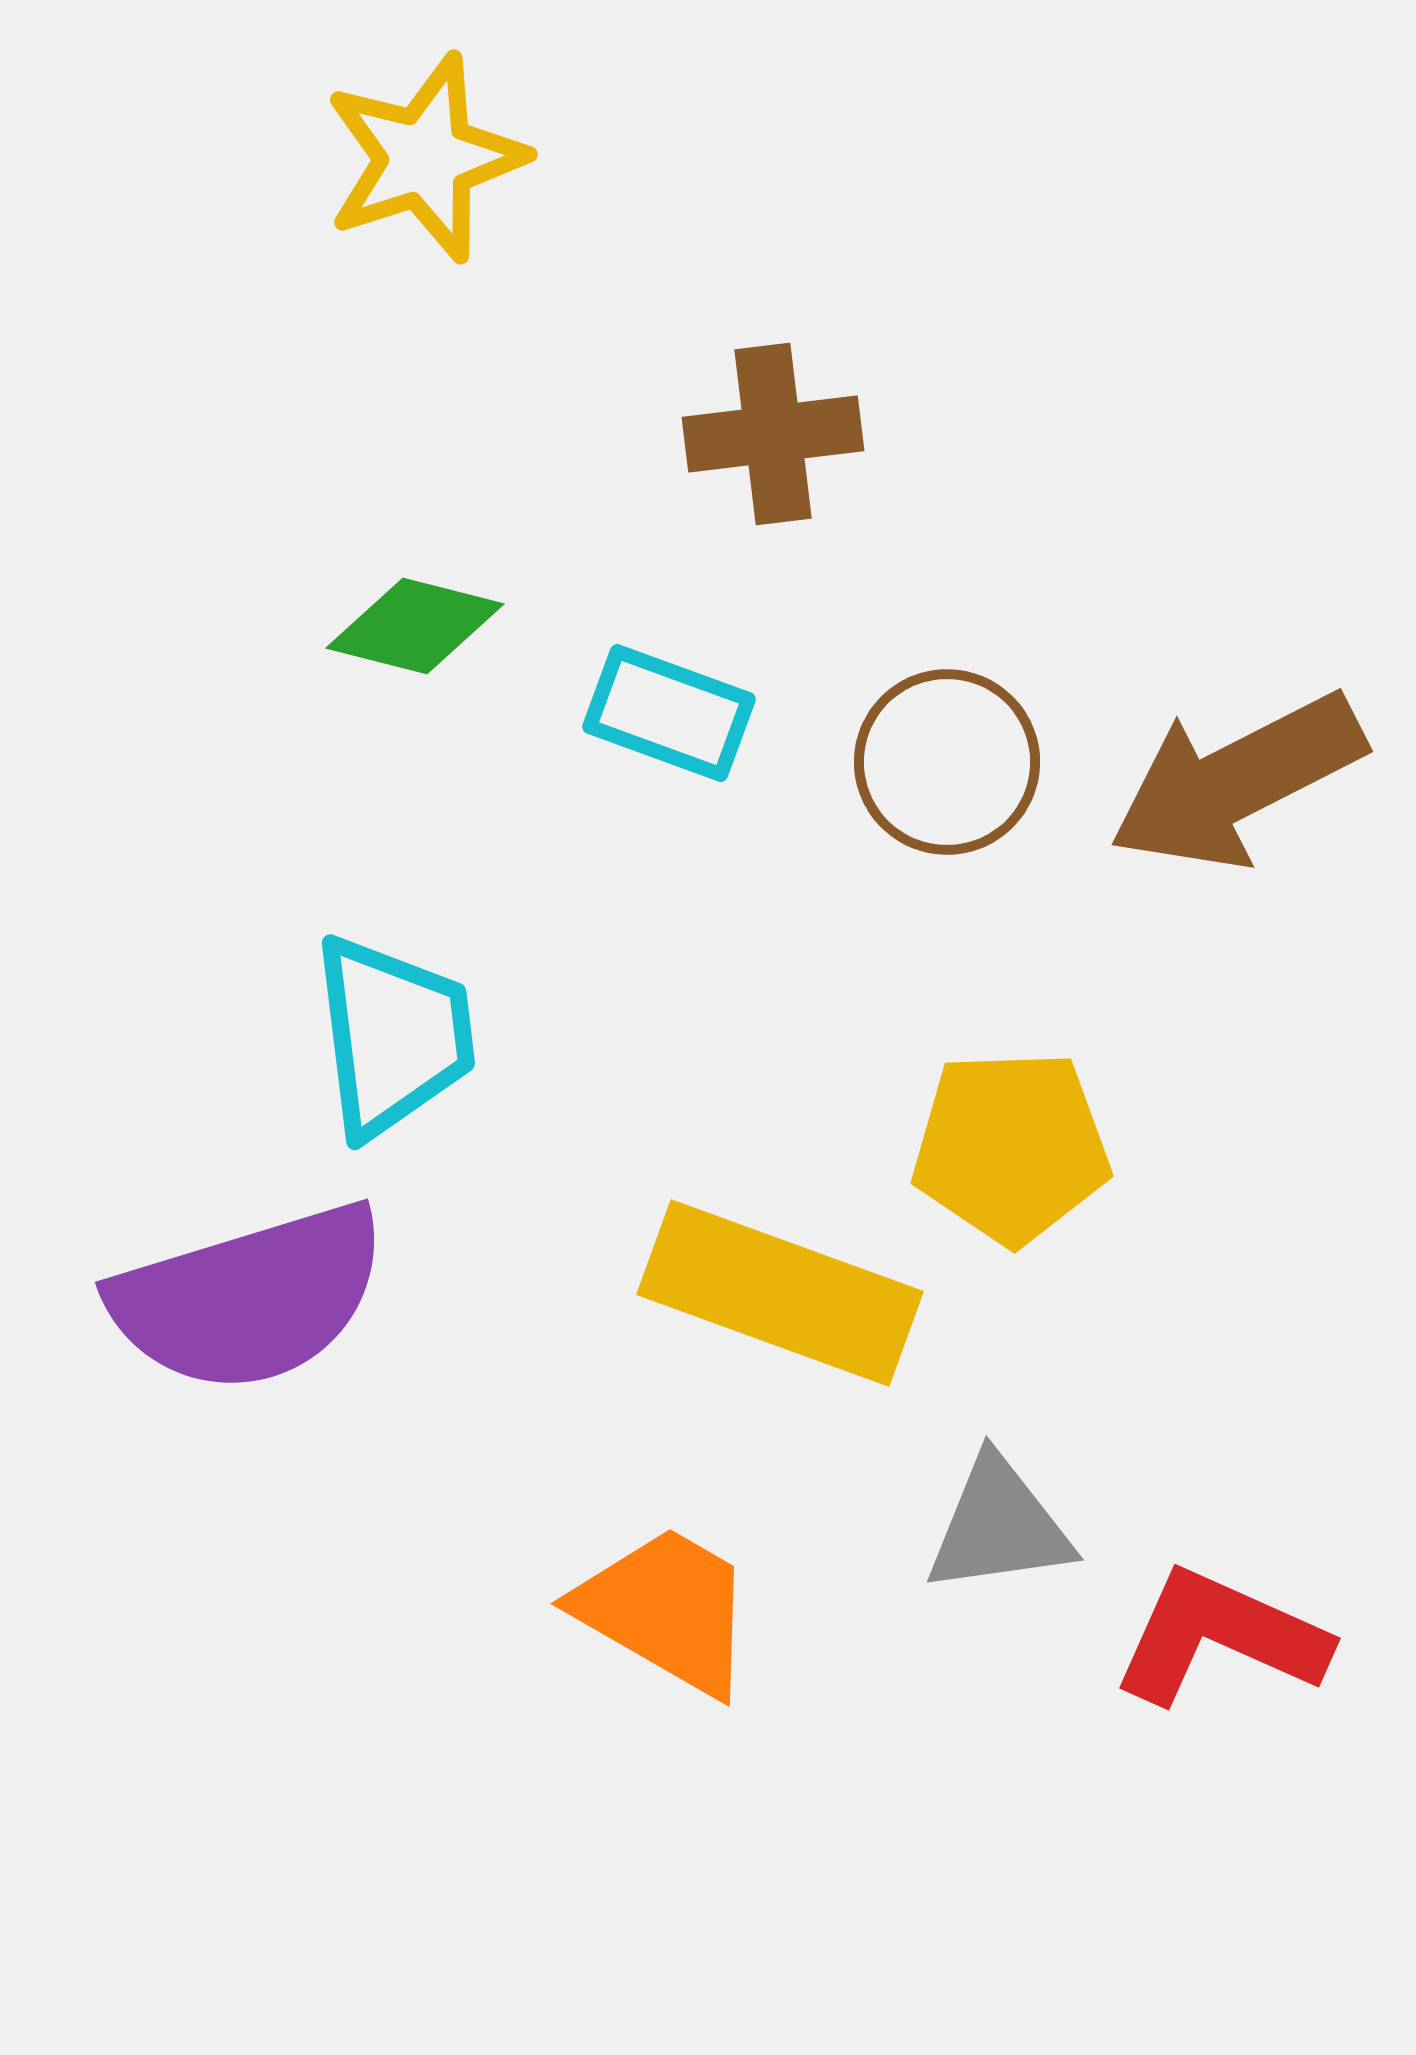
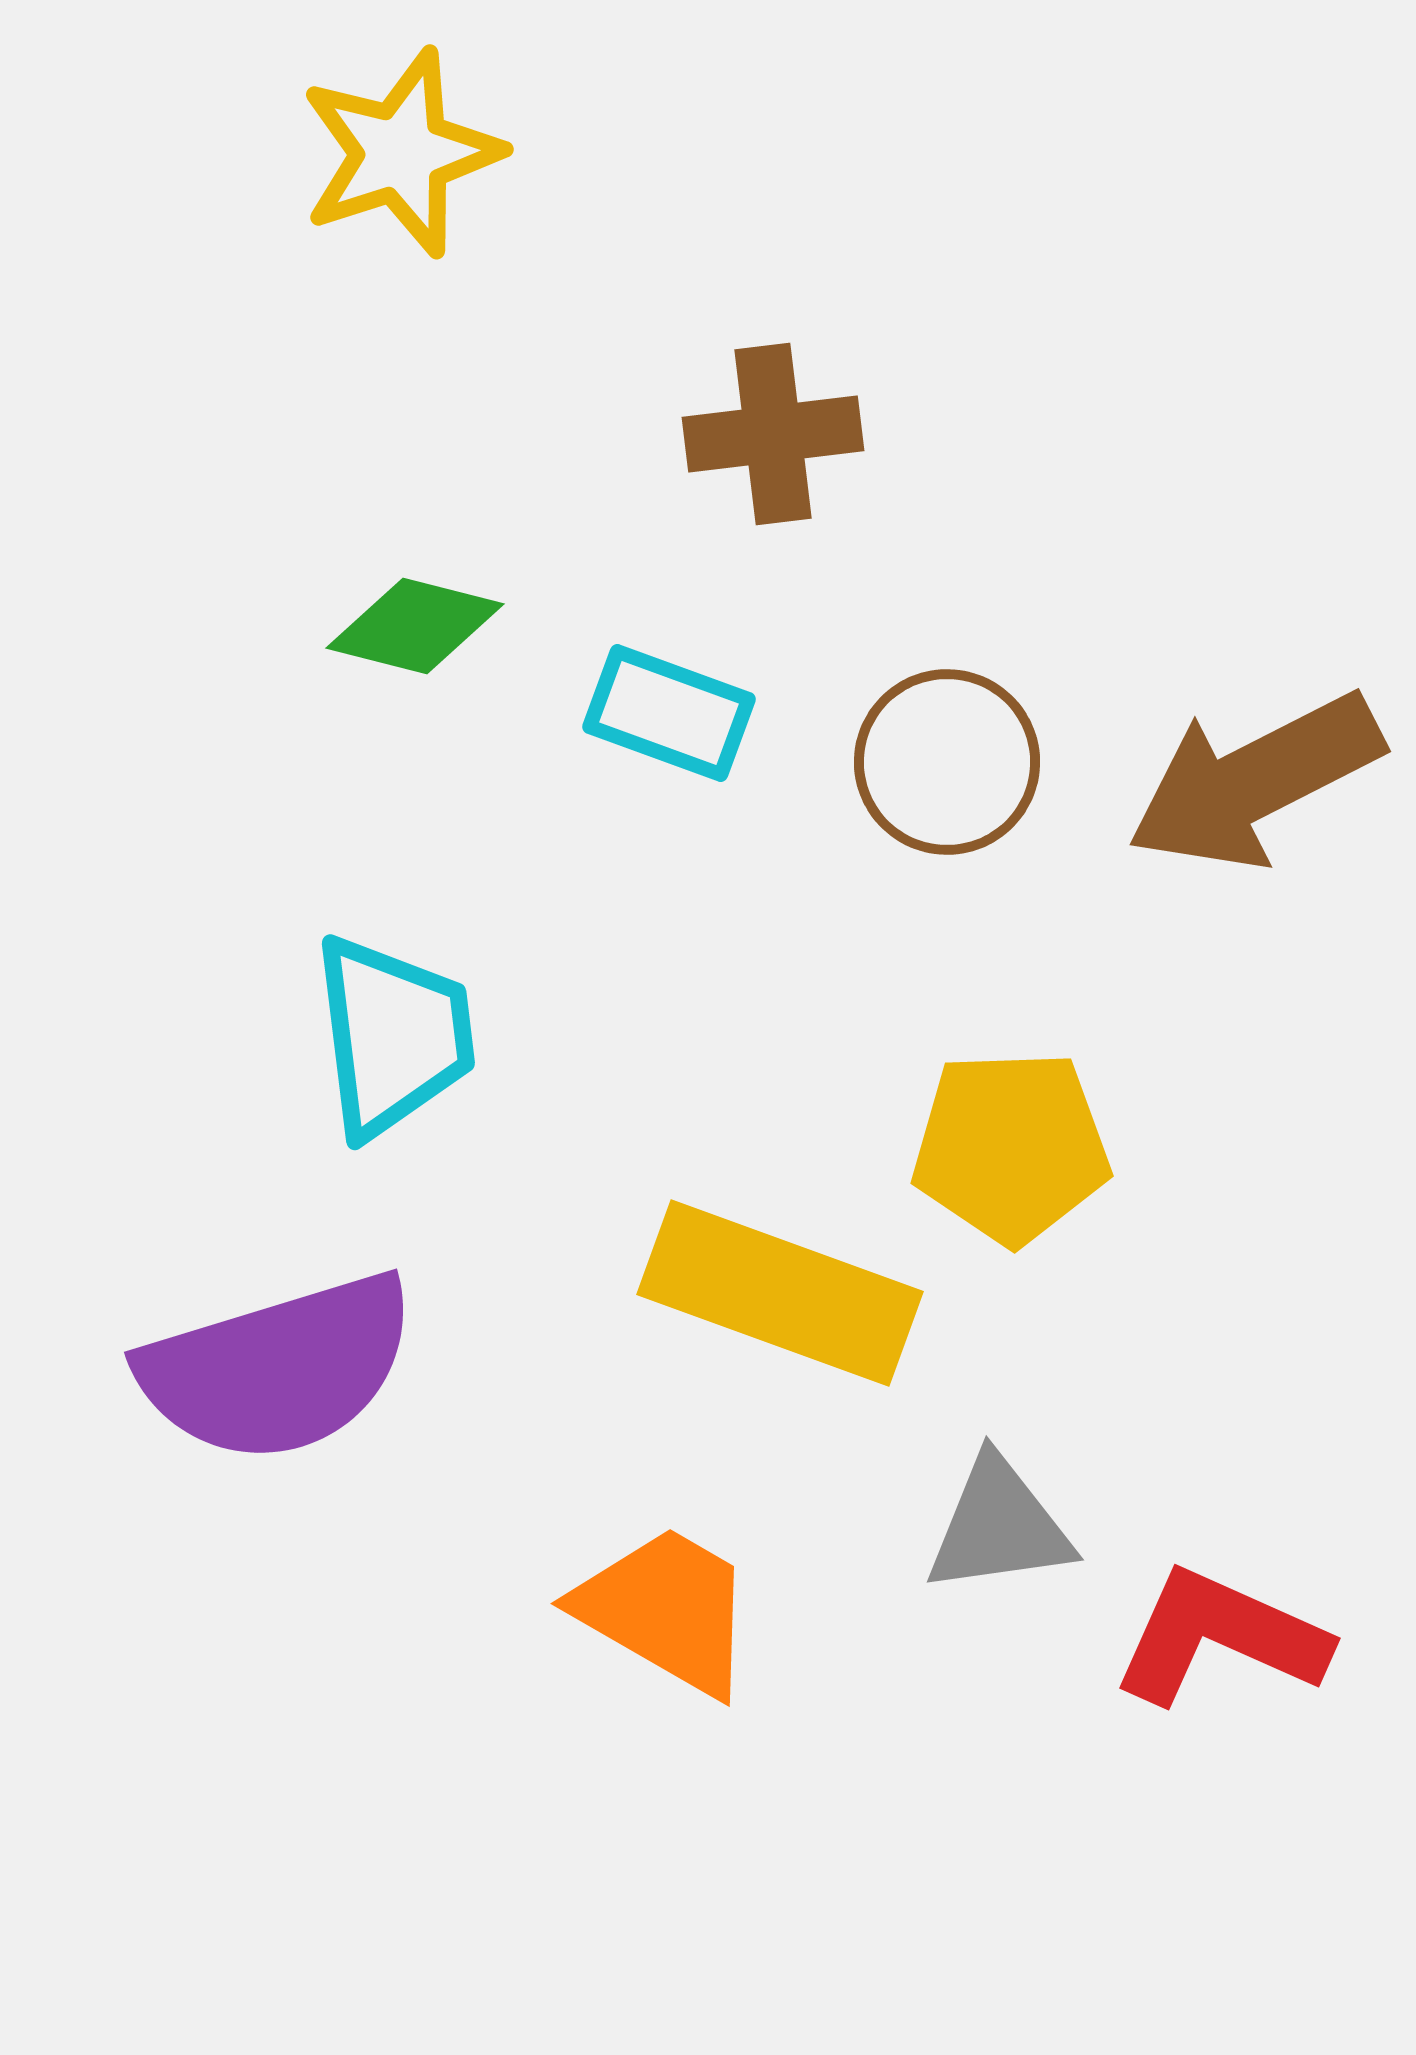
yellow star: moved 24 px left, 5 px up
brown arrow: moved 18 px right
purple semicircle: moved 29 px right, 70 px down
